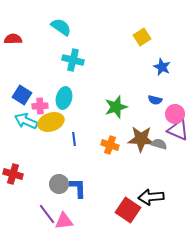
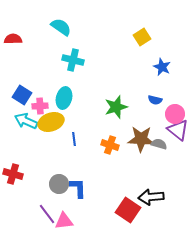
purple triangle: rotated 15 degrees clockwise
